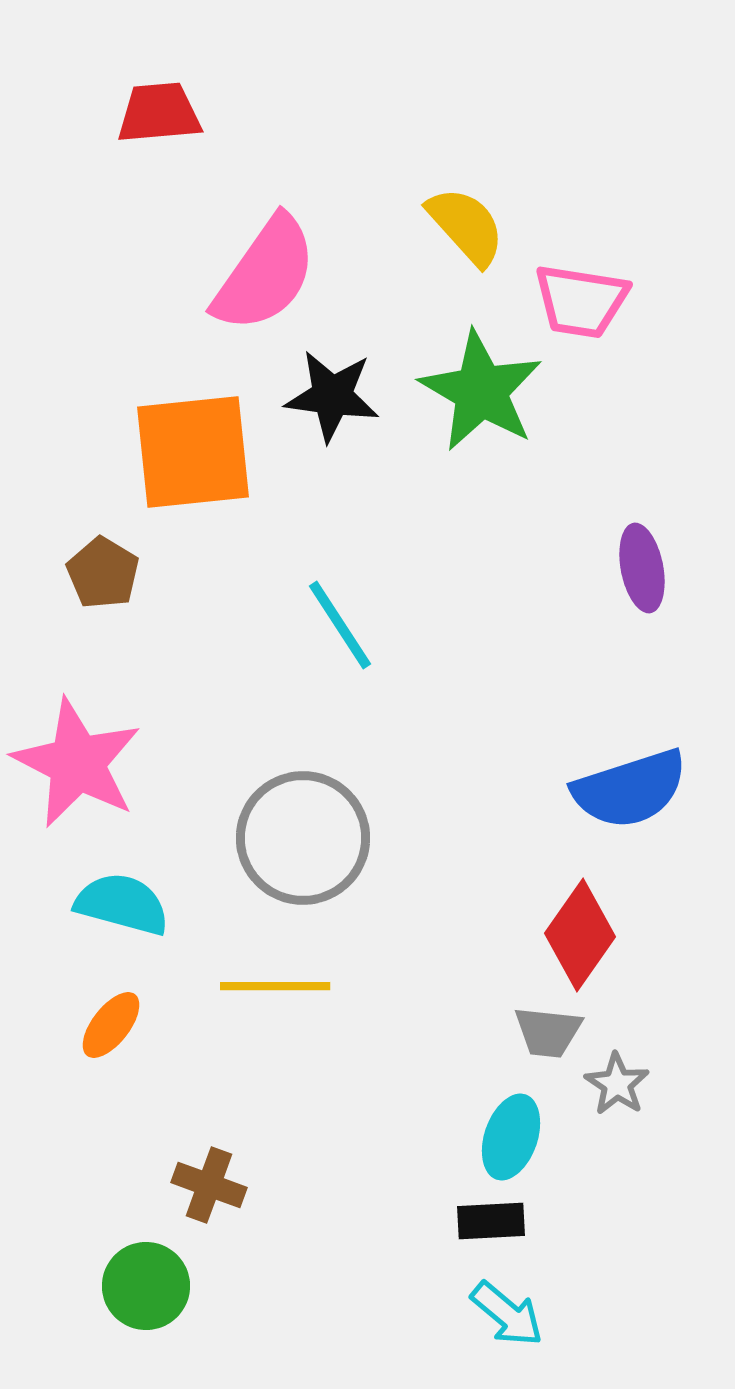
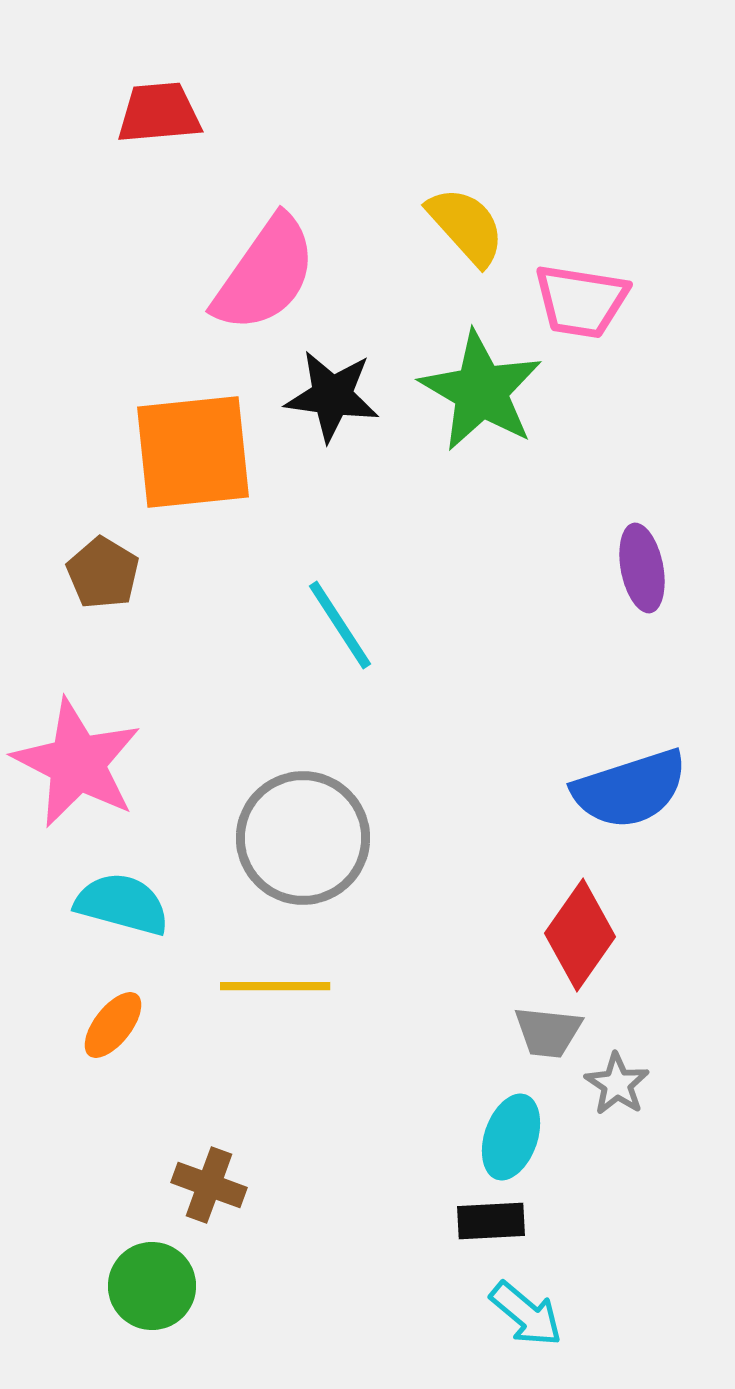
orange ellipse: moved 2 px right
green circle: moved 6 px right
cyan arrow: moved 19 px right
